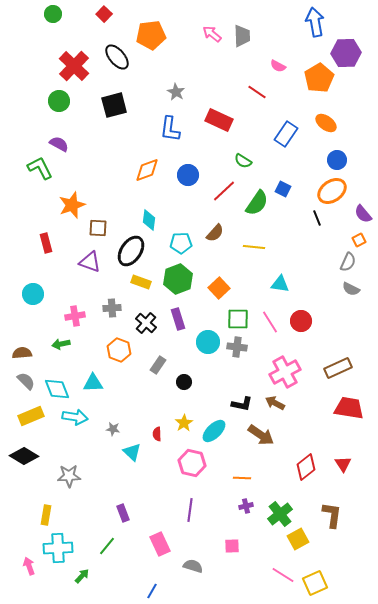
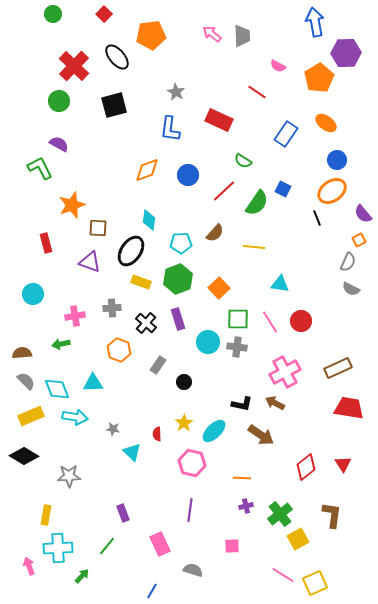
gray semicircle at (193, 566): moved 4 px down
